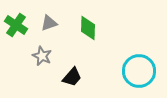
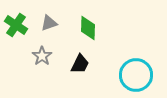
gray star: rotated 12 degrees clockwise
cyan circle: moved 3 px left, 4 px down
black trapezoid: moved 8 px right, 13 px up; rotated 15 degrees counterclockwise
